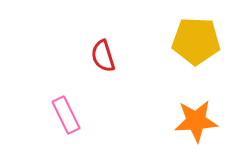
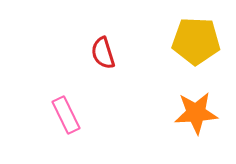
red semicircle: moved 3 px up
orange star: moved 8 px up
